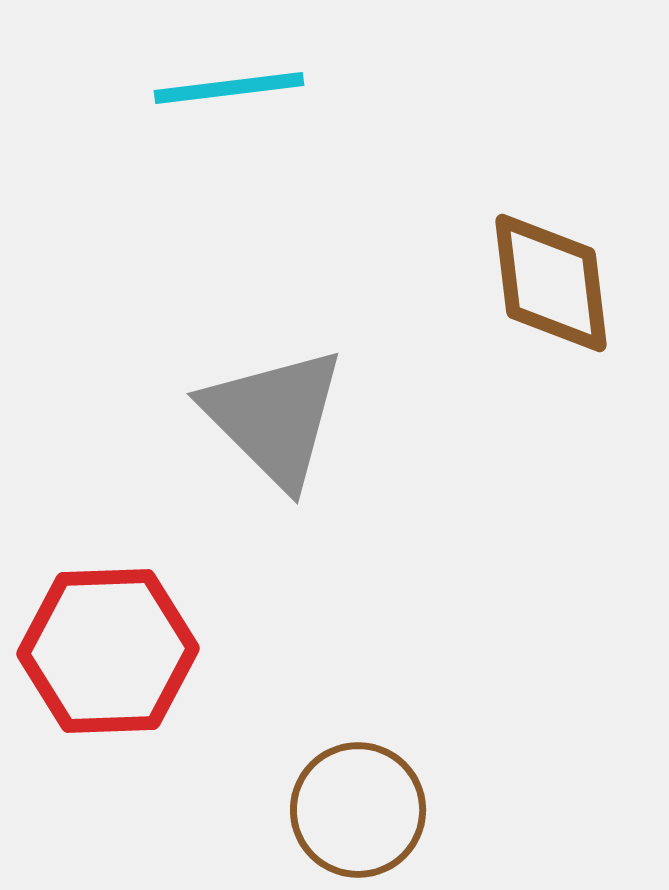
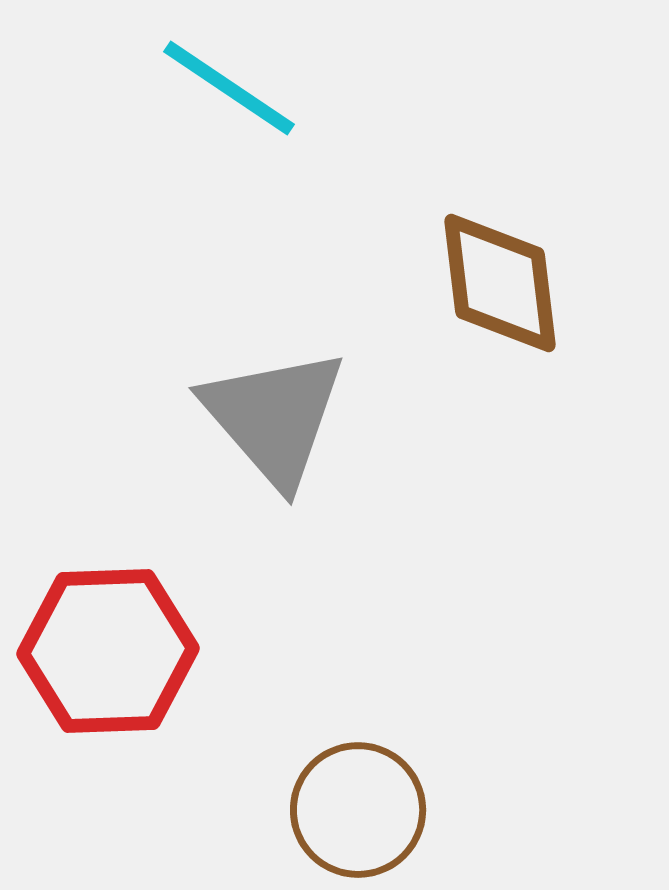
cyan line: rotated 41 degrees clockwise
brown diamond: moved 51 px left
gray triangle: rotated 4 degrees clockwise
